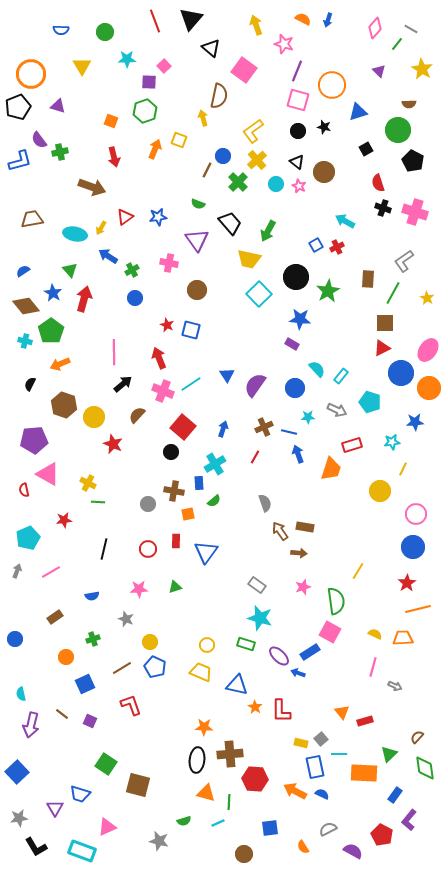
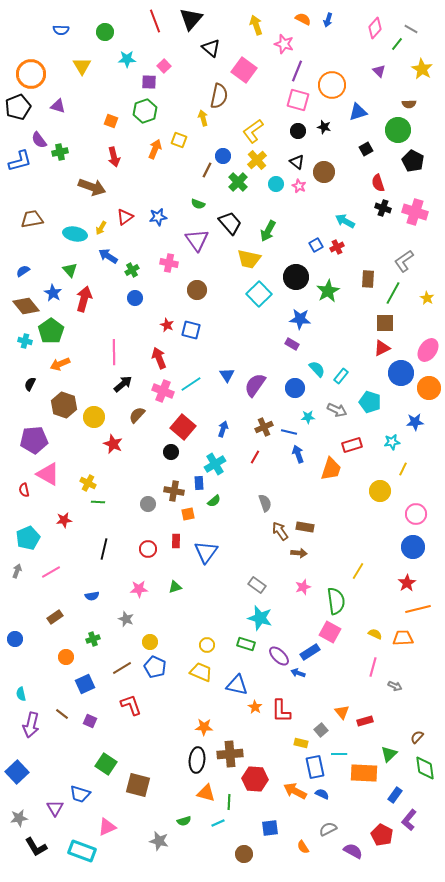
gray square at (321, 739): moved 9 px up
